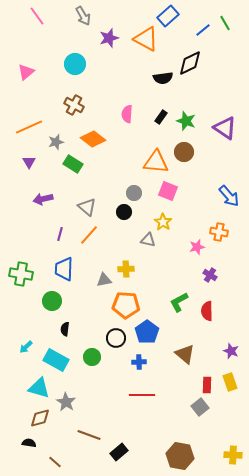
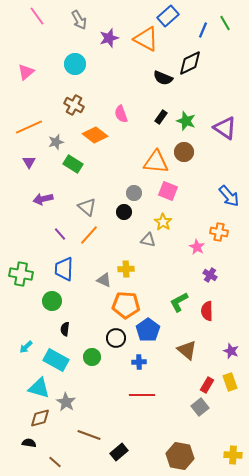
gray arrow at (83, 16): moved 4 px left, 4 px down
blue line at (203, 30): rotated 28 degrees counterclockwise
black semicircle at (163, 78): rotated 30 degrees clockwise
pink semicircle at (127, 114): moved 6 px left; rotated 24 degrees counterclockwise
orange diamond at (93, 139): moved 2 px right, 4 px up
purple line at (60, 234): rotated 56 degrees counterclockwise
pink star at (197, 247): rotated 28 degrees counterclockwise
gray triangle at (104, 280): rotated 35 degrees clockwise
blue pentagon at (147, 332): moved 1 px right, 2 px up
brown triangle at (185, 354): moved 2 px right, 4 px up
red rectangle at (207, 385): rotated 28 degrees clockwise
